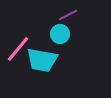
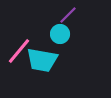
purple line: rotated 18 degrees counterclockwise
pink line: moved 1 px right, 2 px down
